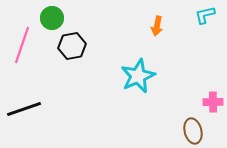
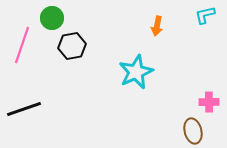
cyan star: moved 2 px left, 4 px up
pink cross: moved 4 px left
